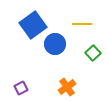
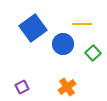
blue square: moved 3 px down
blue circle: moved 8 px right
purple square: moved 1 px right, 1 px up
